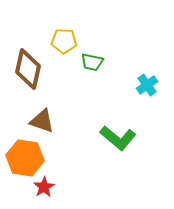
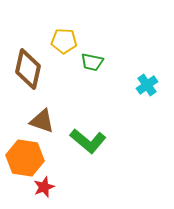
green L-shape: moved 30 px left, 3 px down
red star: rotated 10 degrees clockwise
